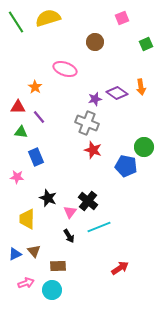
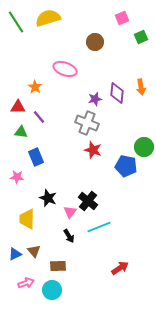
green square: moved 5 px left, 7 px up
purple diamond: rotated 60 degrees clockwise
